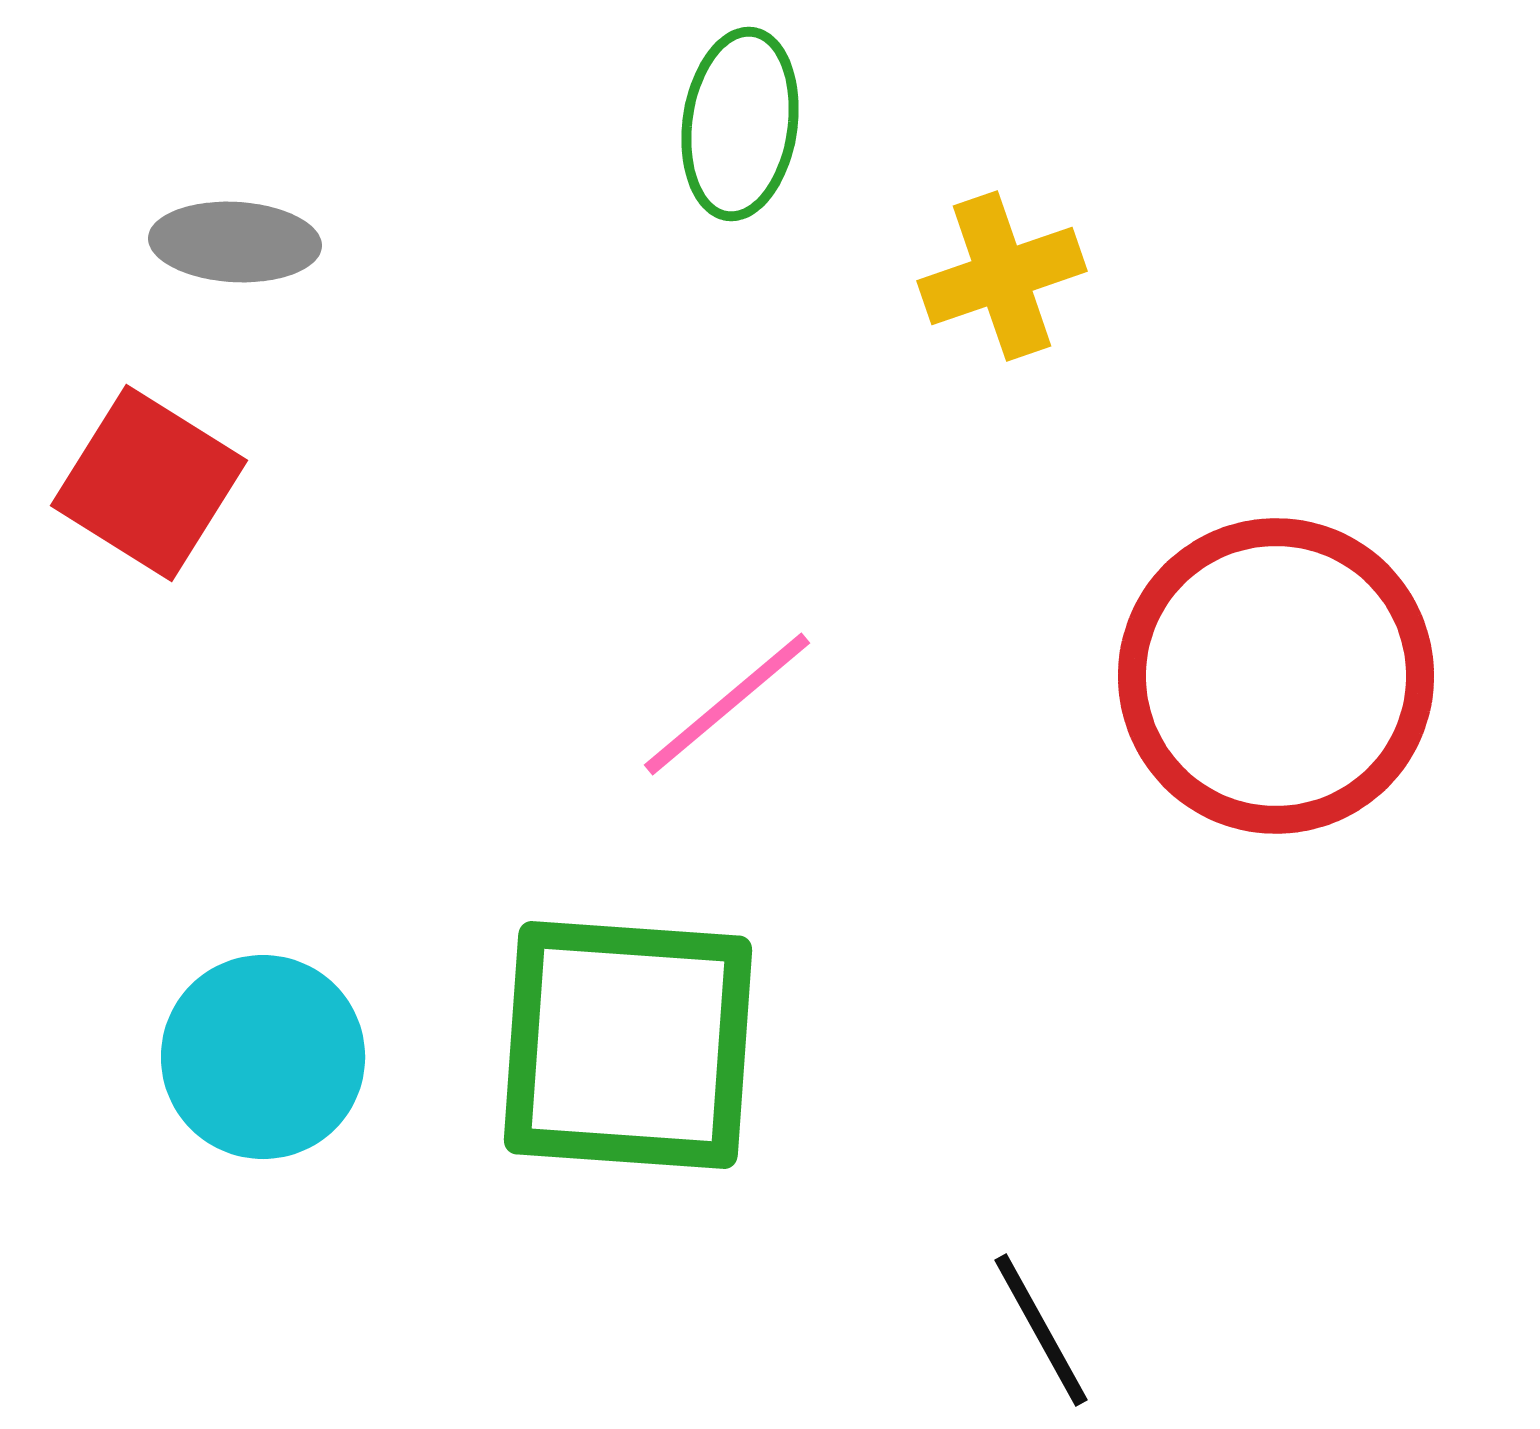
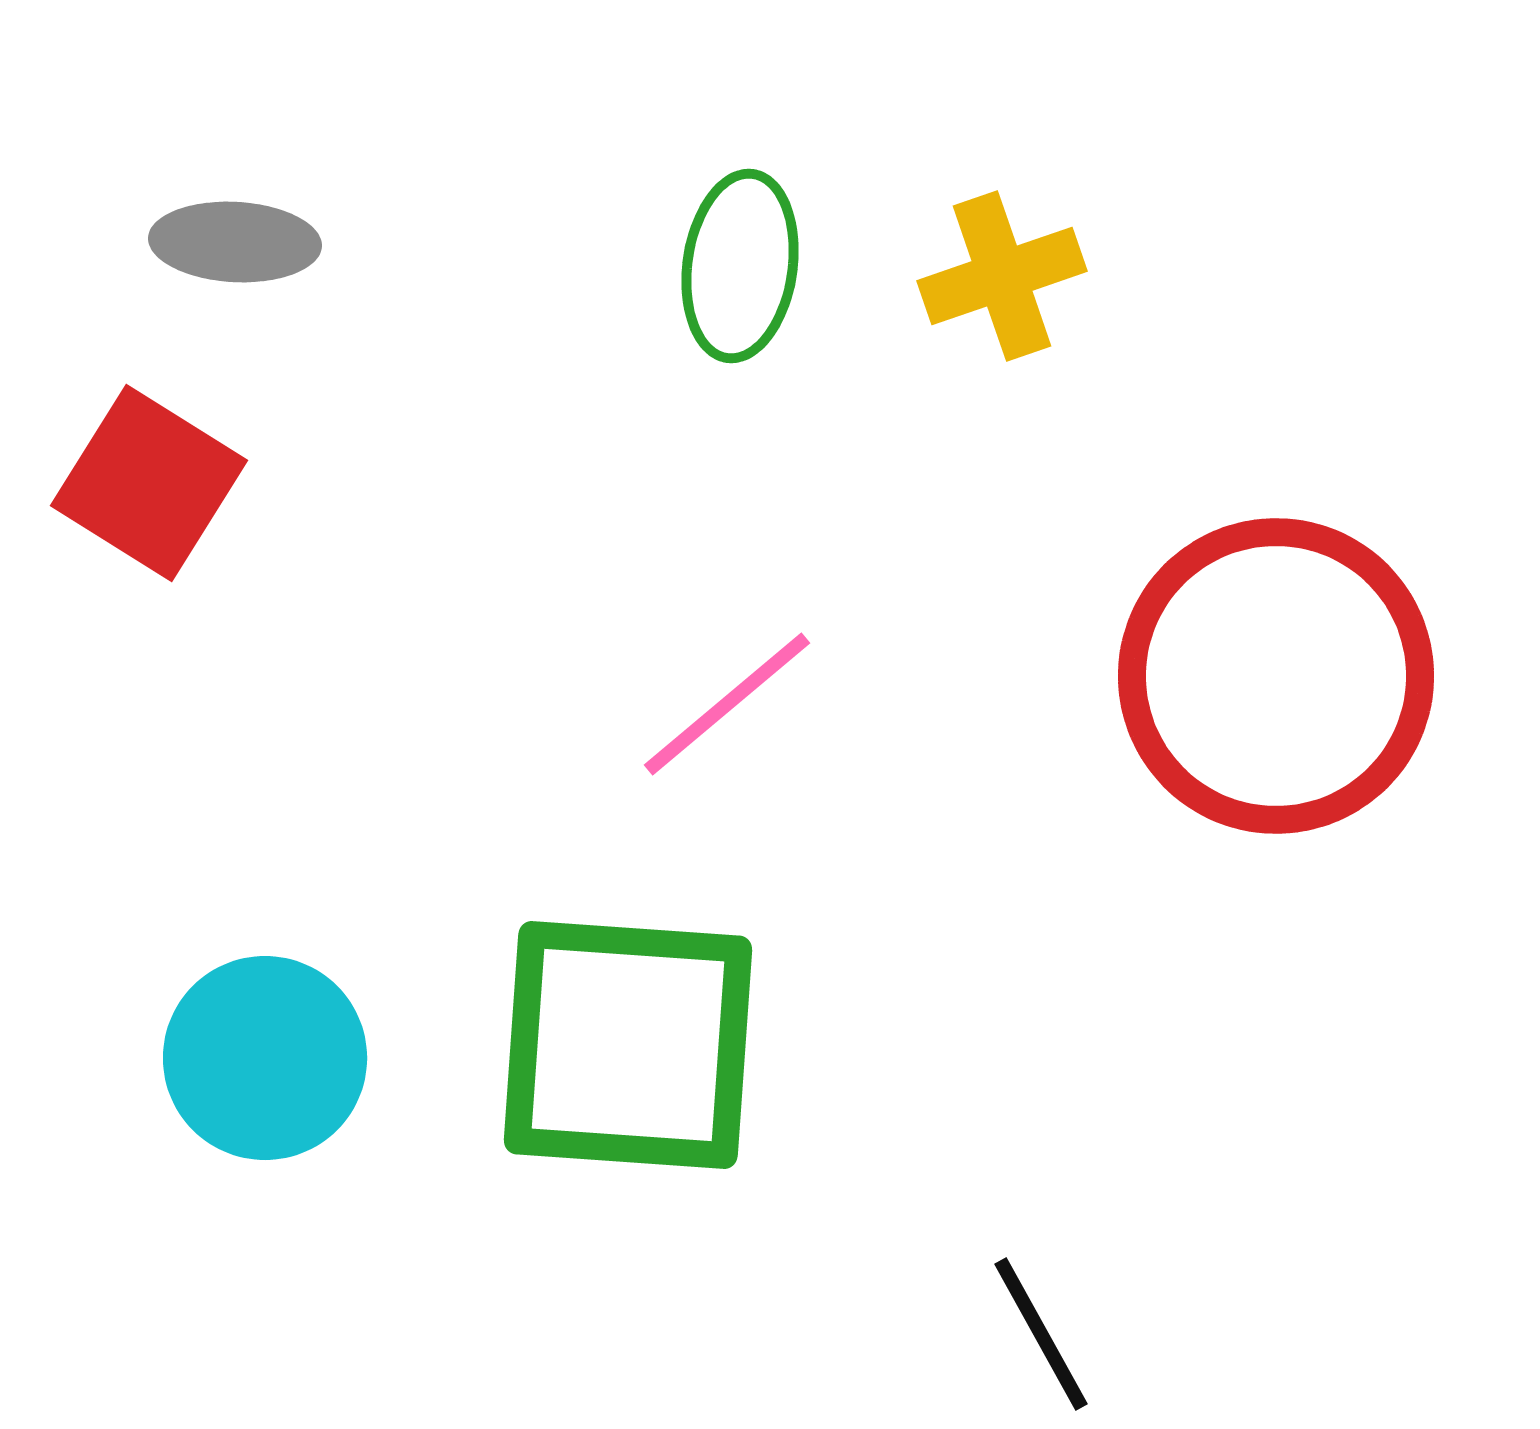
green ellipse: moved 142 px down
cyan circle: moved 2 px right, 1 px down
black line: moved 4 px down
